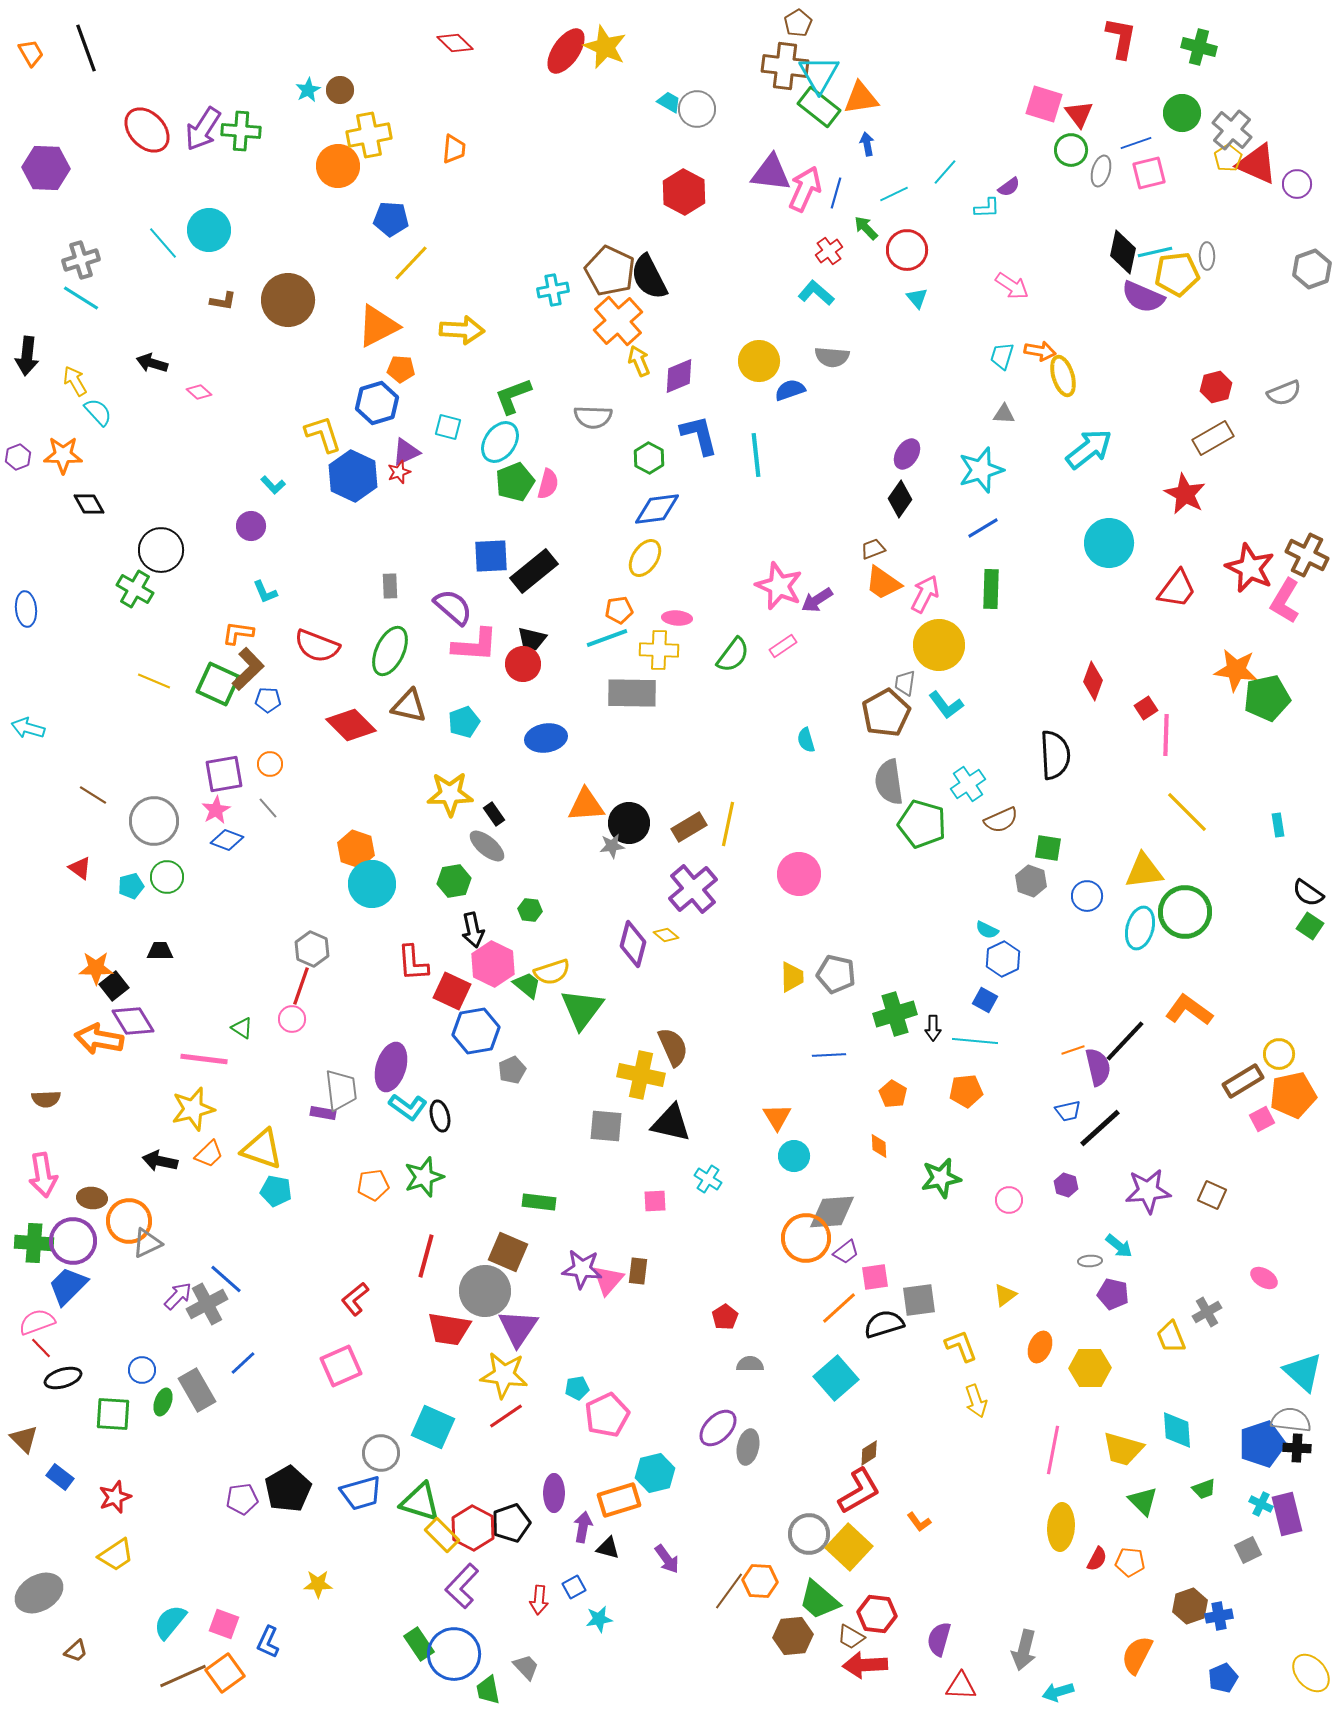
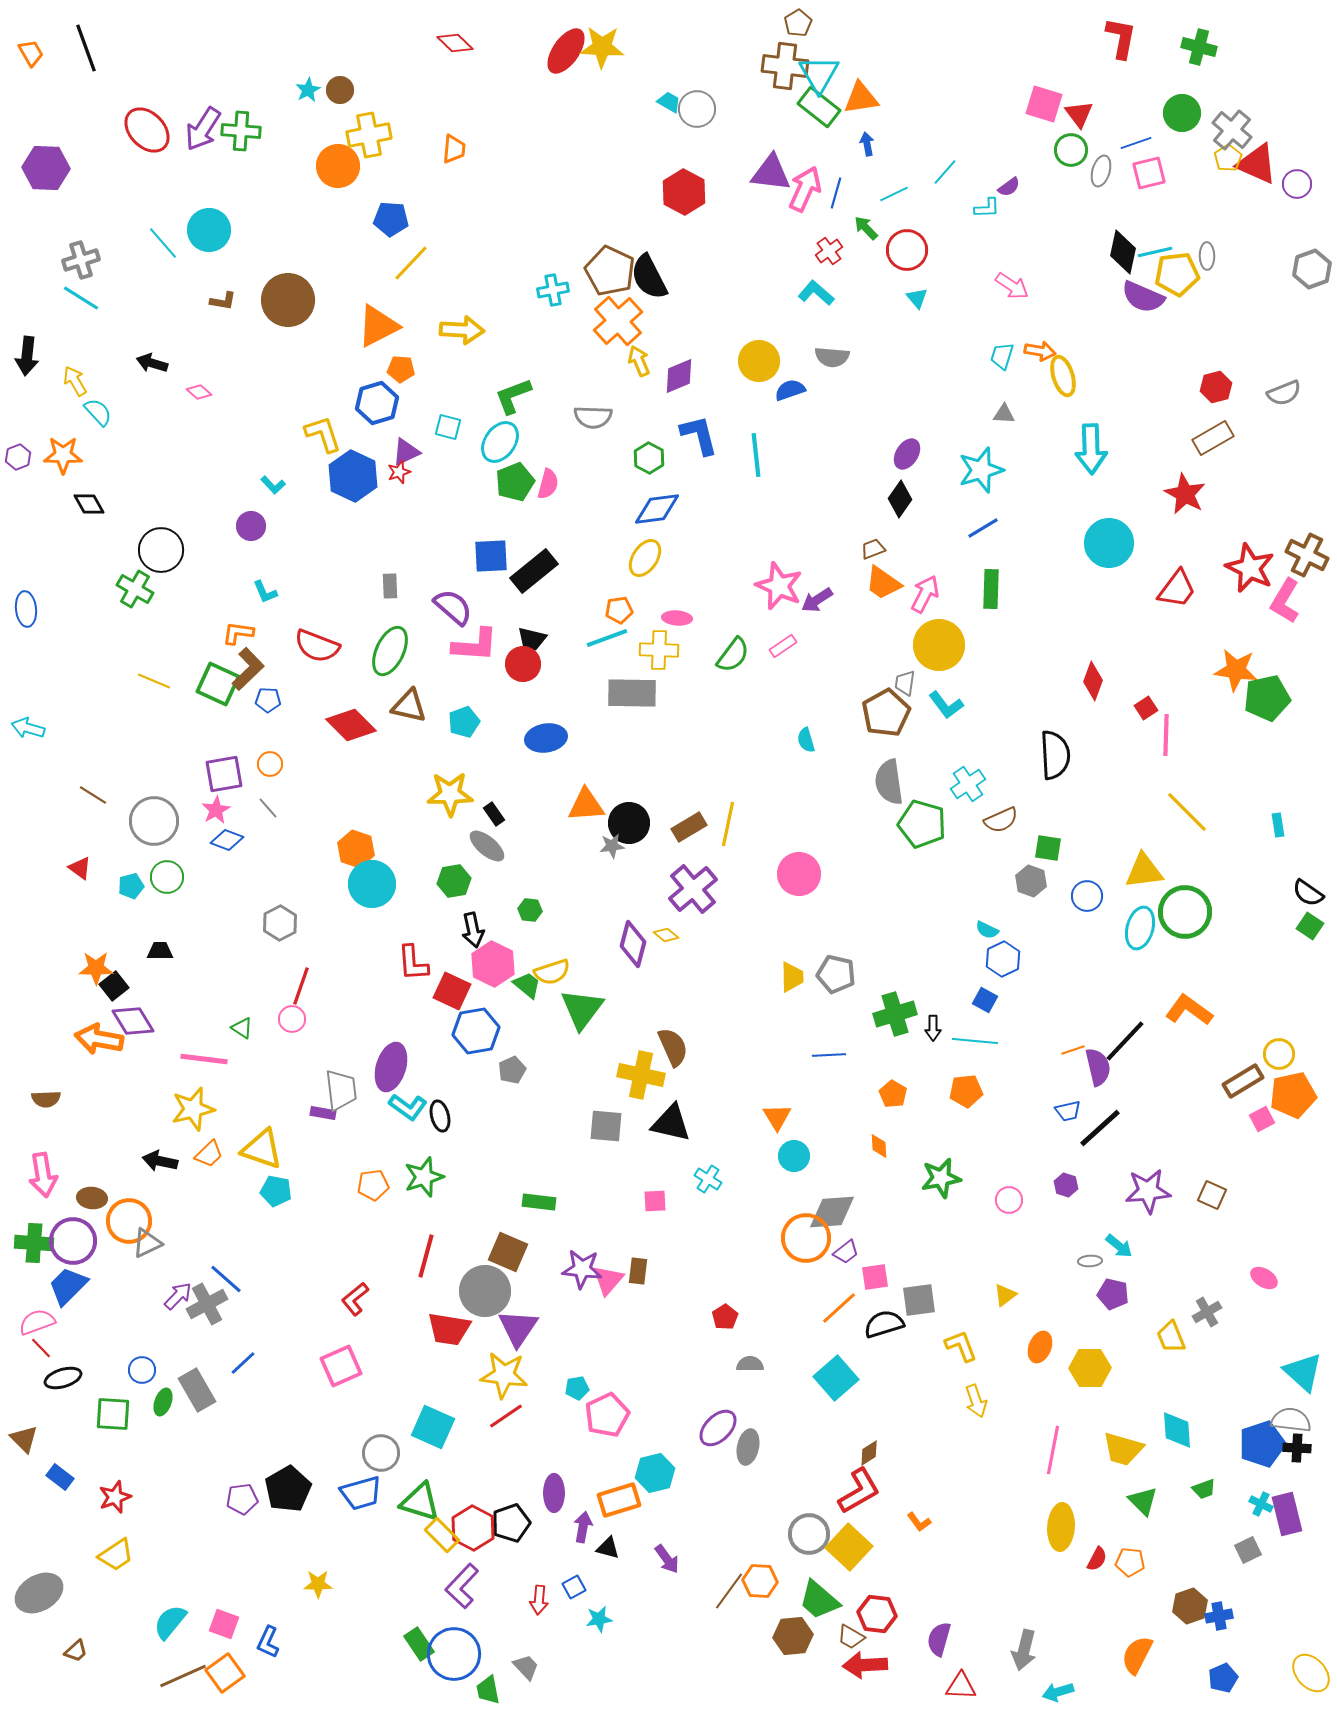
yellow star at (605, 47): moved 3 px left; rotated 21 degrees counterclockwise
cyan arrow at (1089, 449): moved 2 px right; rotated 126 degrees clockwise
gray hexagon at (312, 949): moved 32 px left, 26 px up; rotated 8 degrees clockwise
